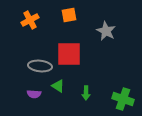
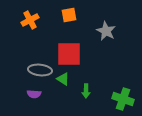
gray ellipse: moved 4 px down
green triangle: moved 5 px right, 7 px up
green arrow: moved 2 px up
